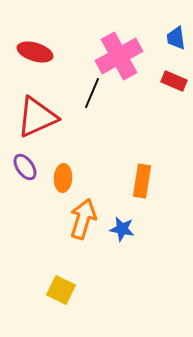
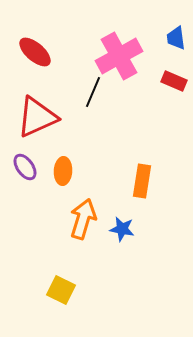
red ellipse: rotated 24 degrees clockwise
black line: moved 1 px right, 1 px up
orange ellipse: moved 7 px up
